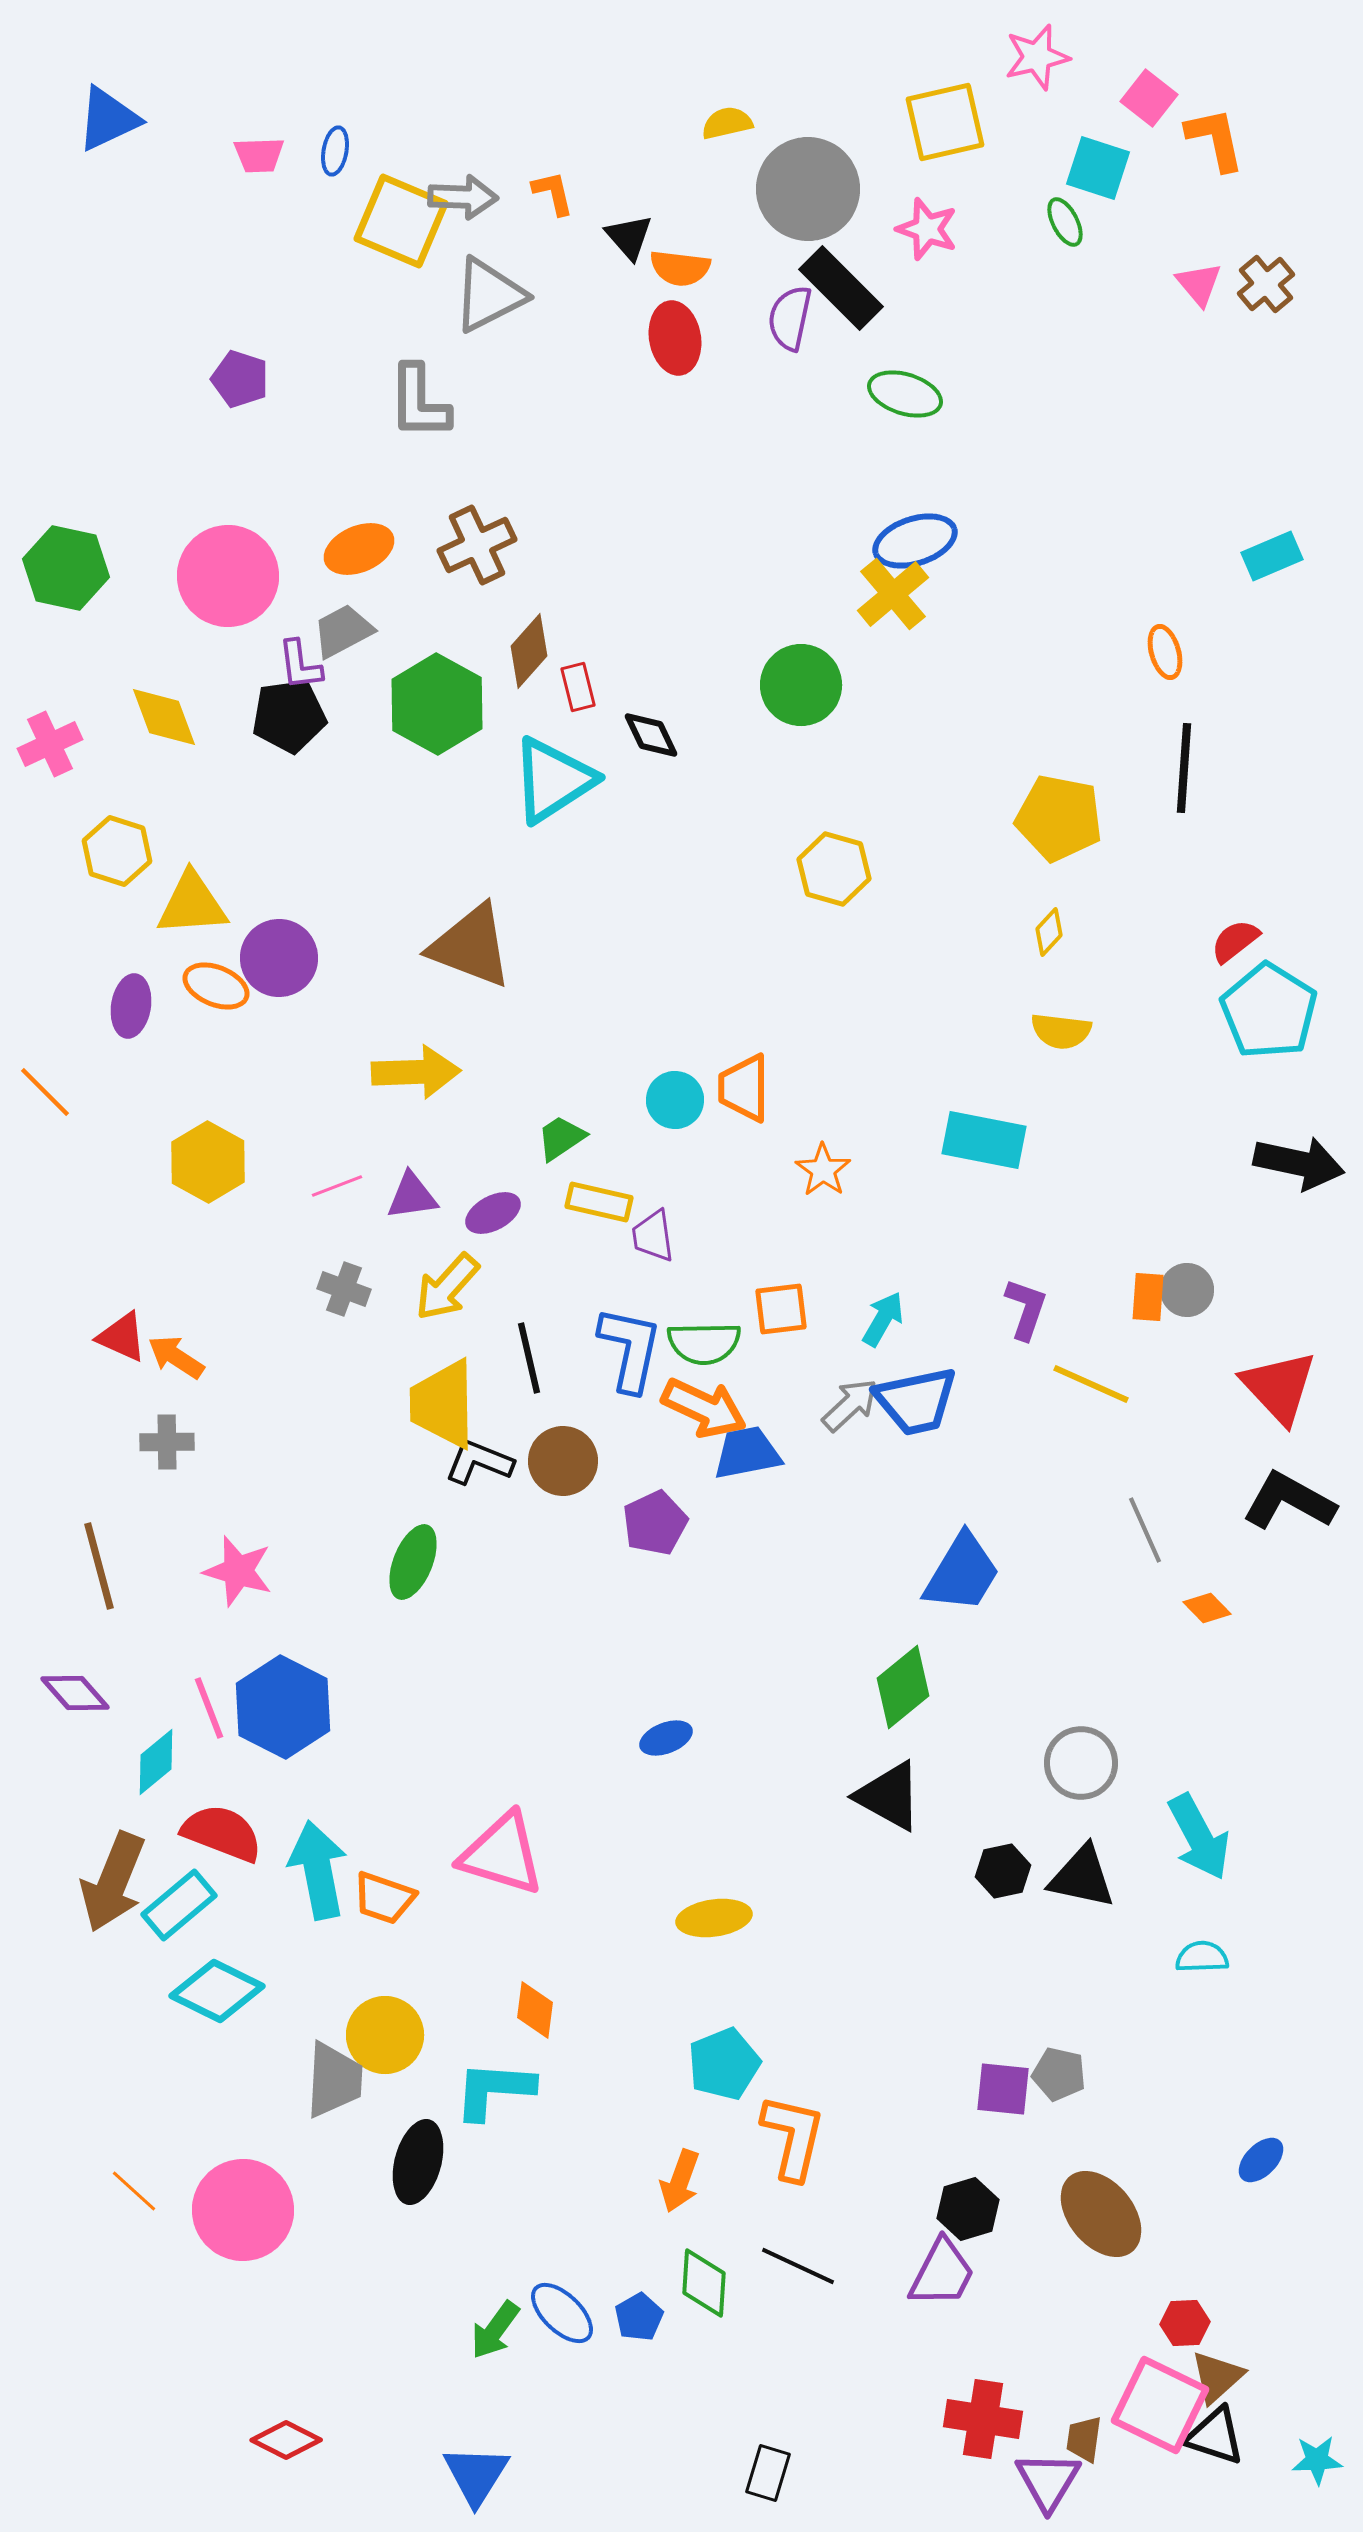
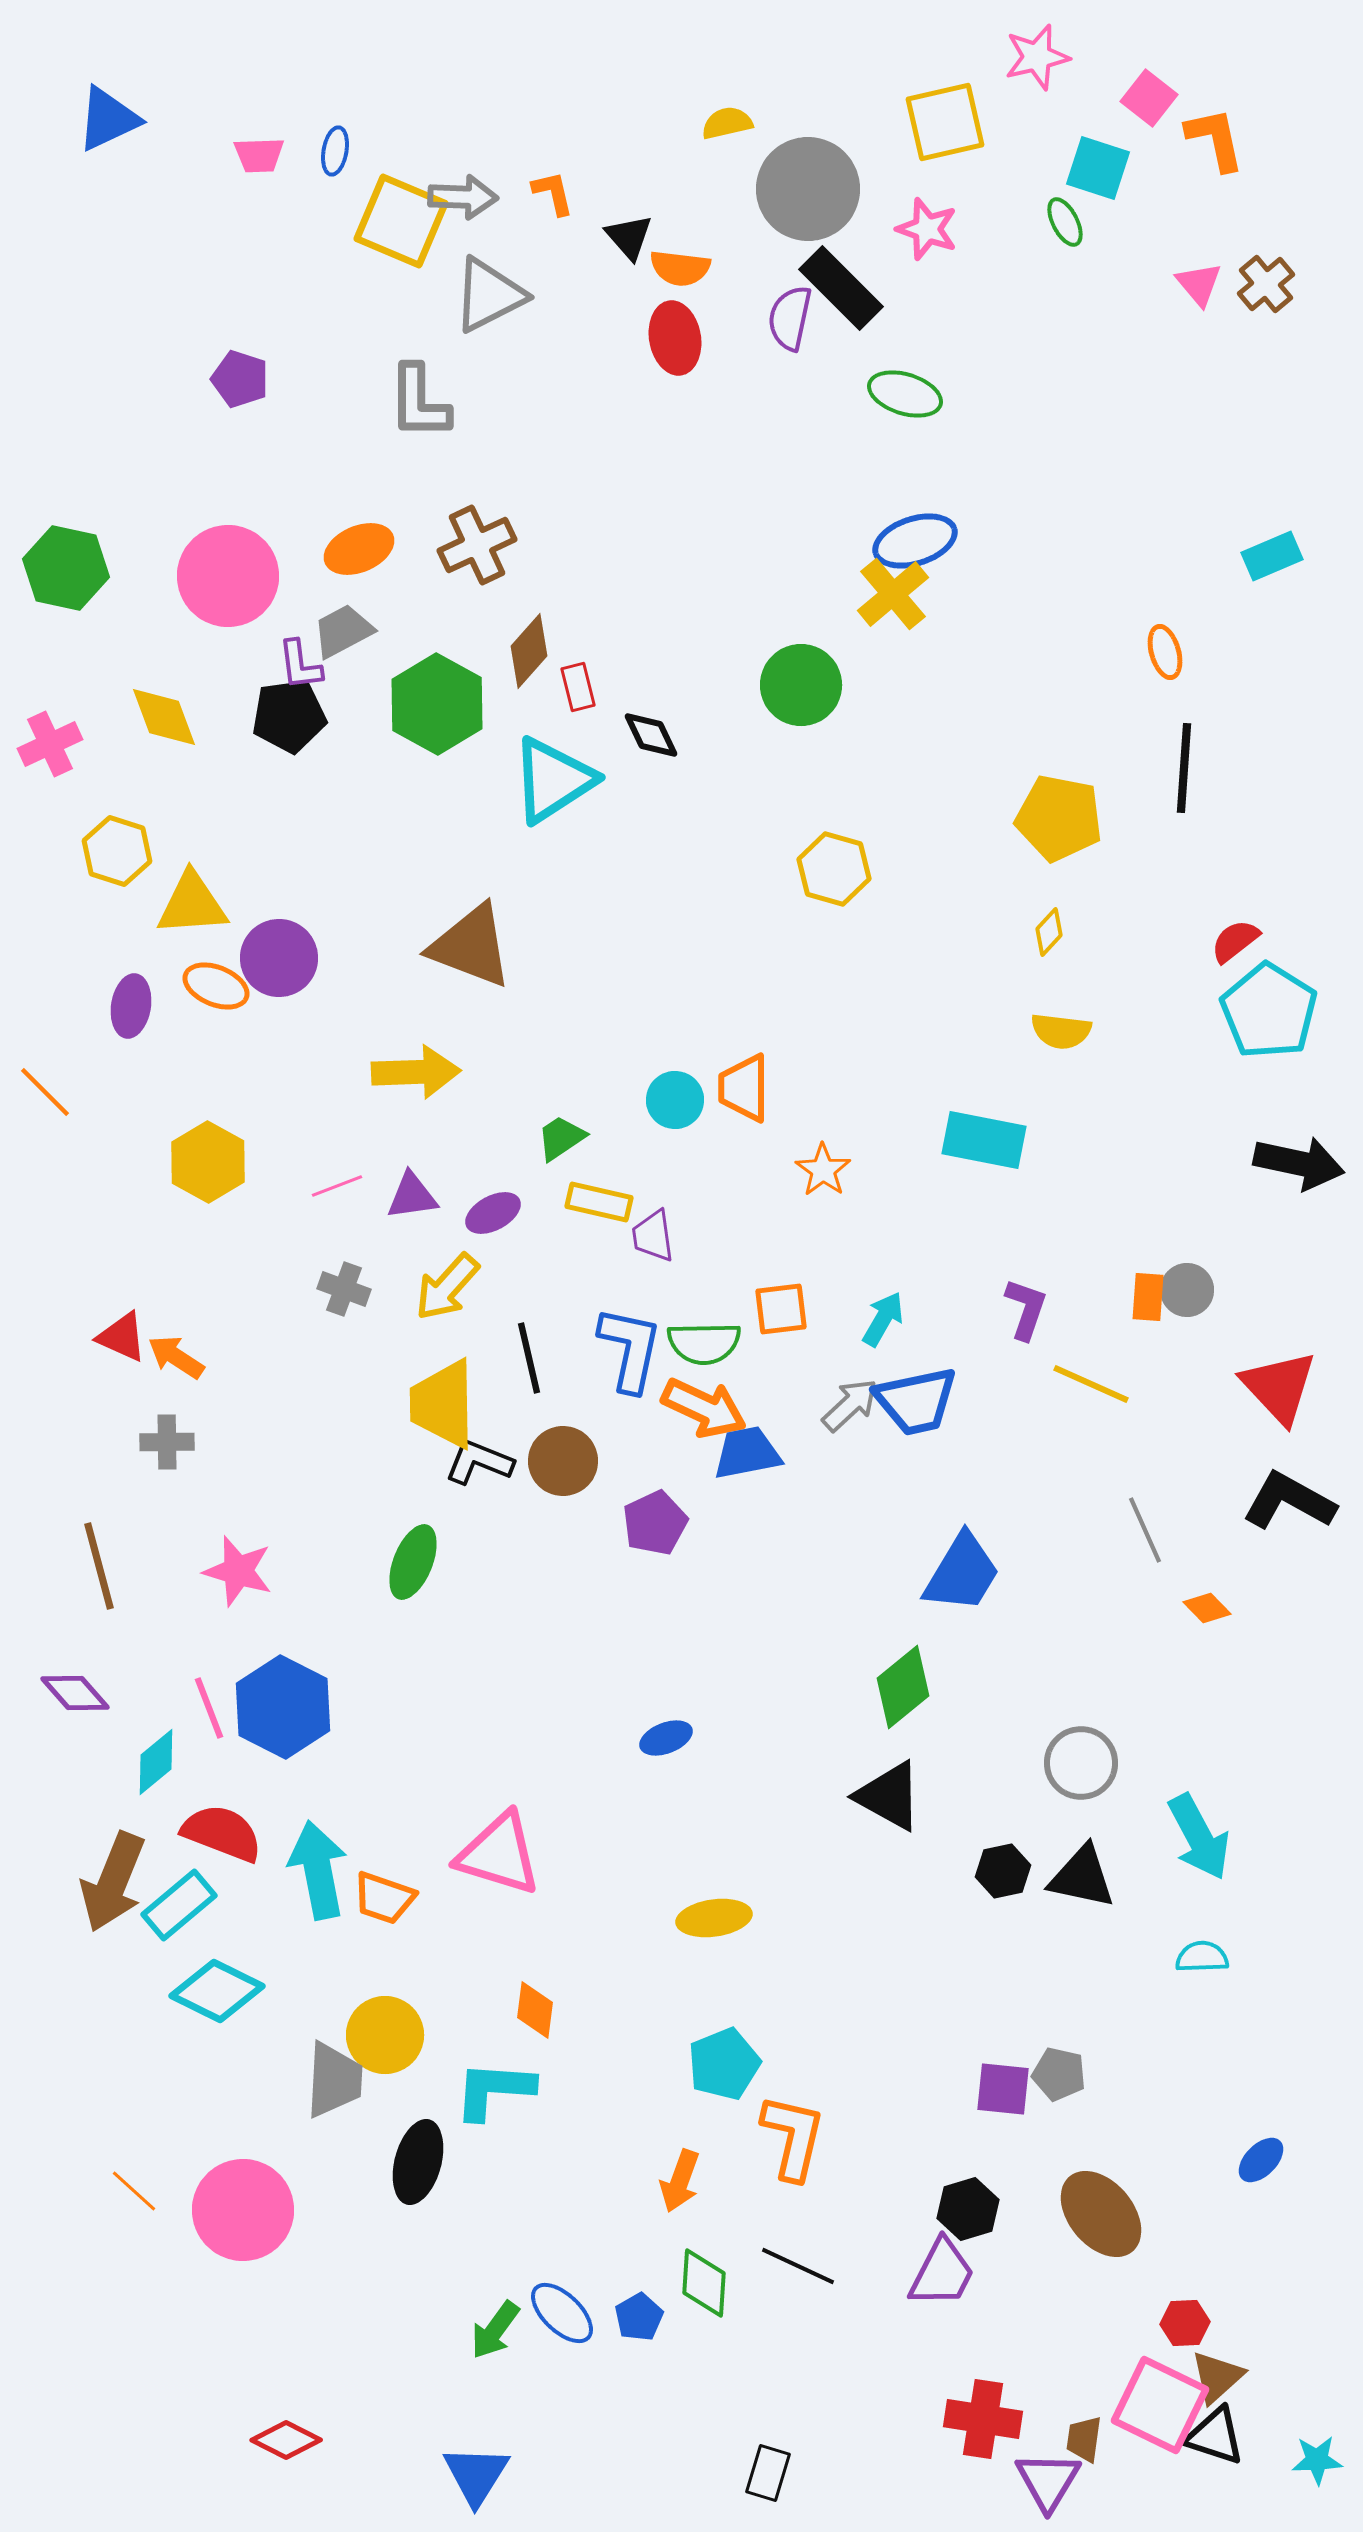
pink triangle at (502, 1854): moved 3 px left
